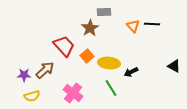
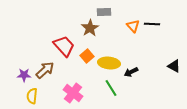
yellow semicircle: rotated 112 degrees clockwise
